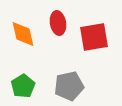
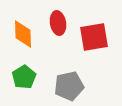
orange diamond: rotated 12 degrees clockwise
green pentagon: moved 1 px right, 9 px up
